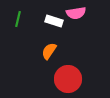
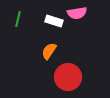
pink semicircle: moved 1 px right
red circle: moved 2 px up
